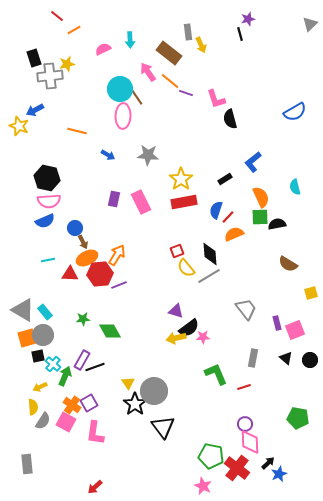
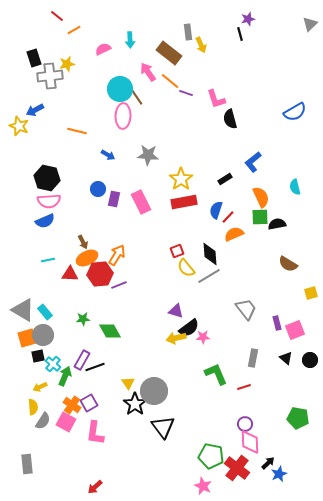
blue circle at (75, 228): moved 23 px right, 39 px up
